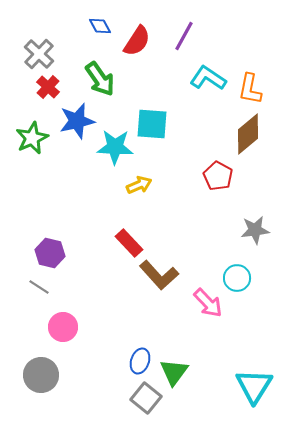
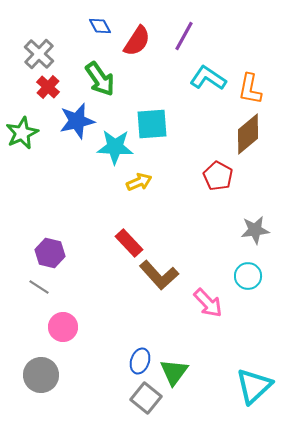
cyan square: rotated 8 degrees counterclockwise
green star: moved 10 px left, 5 px up
yellow arrow: moved 3 px up
cyan circle: moved 11 px right, 2 px up
cyan triangle: rotated 15 degrees clockwise
